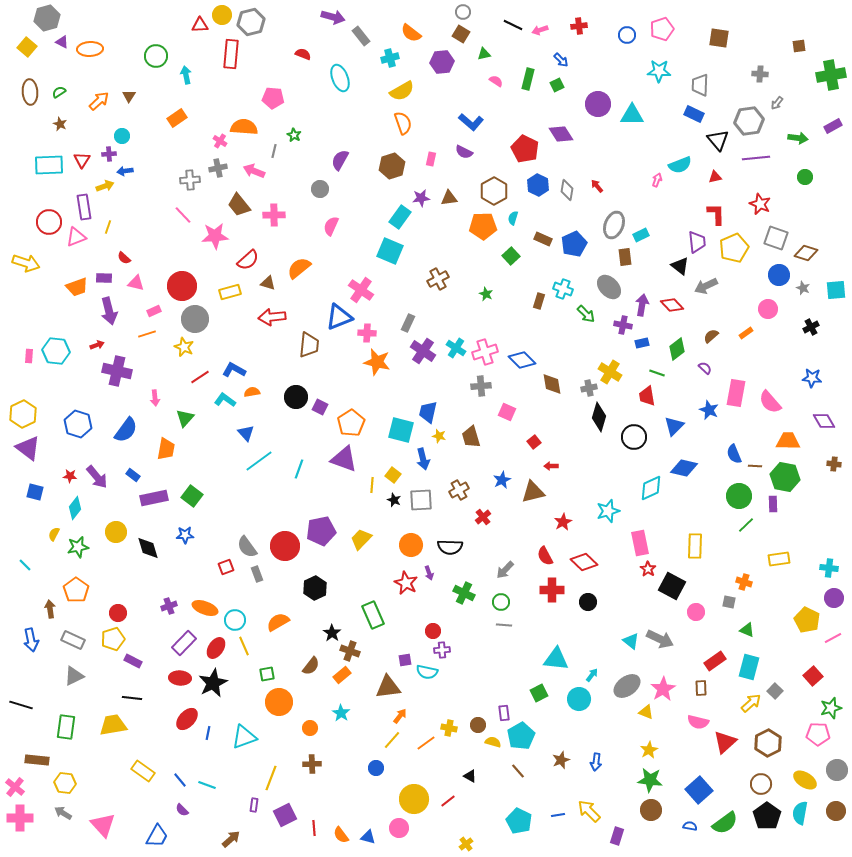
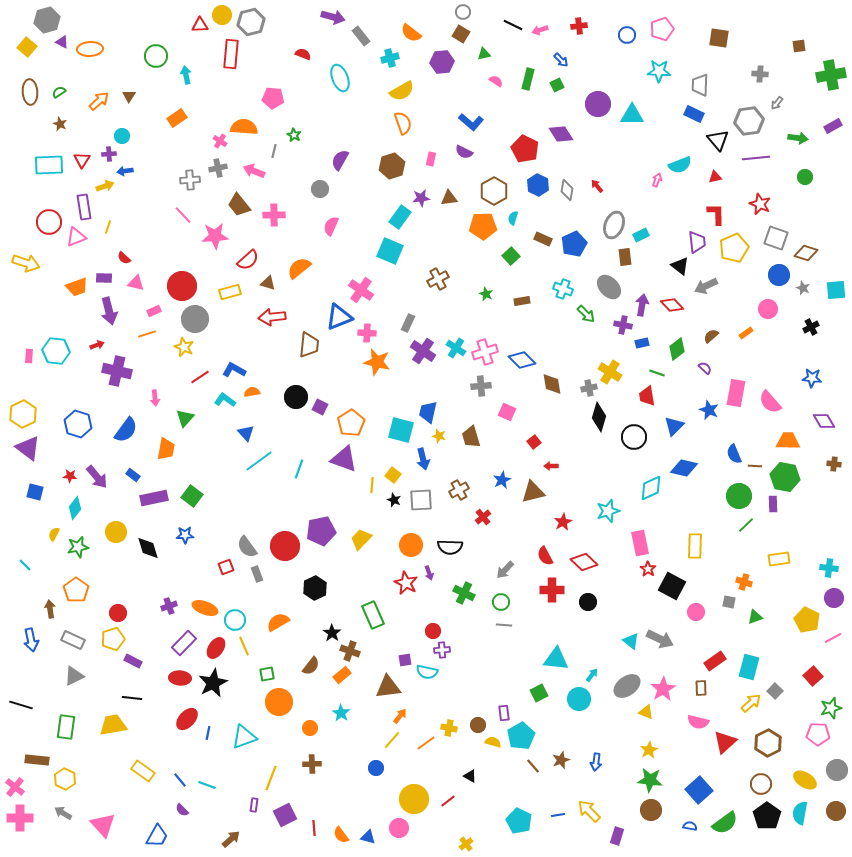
gray hexagon at (47, 18): moved 2 px down
brown rectangle at (539, 301): moved 17 px left; rotated 63 degrees clockwise
green triangle at (747, 630): moved 8 px right, 13 px up; rotated 42 degrees counterclockwise
brown line at (518, 771): moved 15 px right, 5 px up
yellow hexagon at (65, 783): moved 4 px up; rotated 20 degrees clockwise
